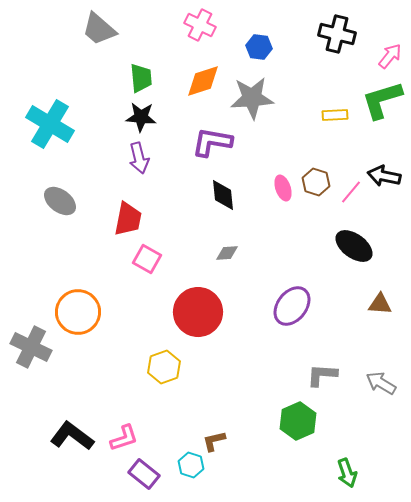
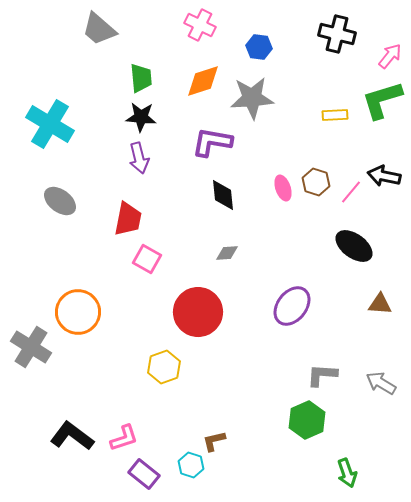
gray cross: rotated 6 degrees clockwise
green hexagon: moved 9 px right, 1 px up
